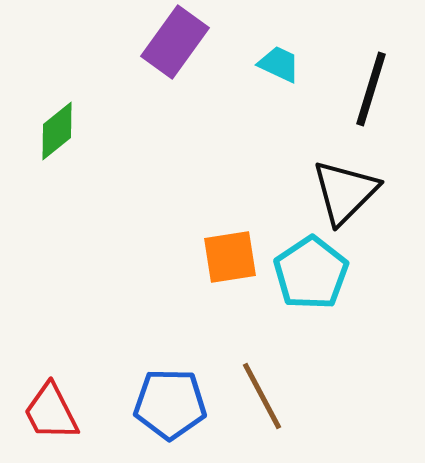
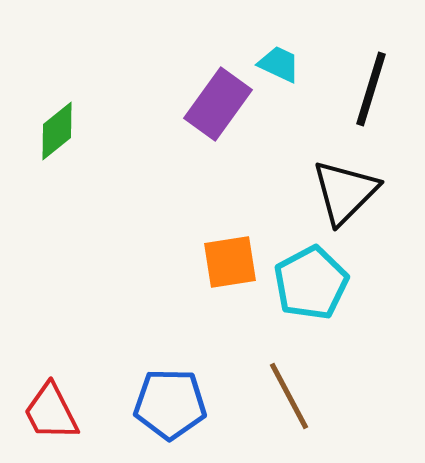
purple rectangle: moved 43 px right, 62 px down
orange square: moved 5 px down
cyan pentagon: moved 10 px down; rotated 6 degrees clockwise
brown line: moved 27 px right
